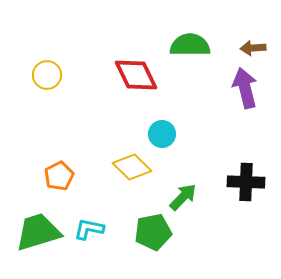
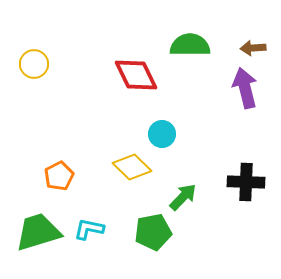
yellow circle: moved 13 px left, 11 px up
